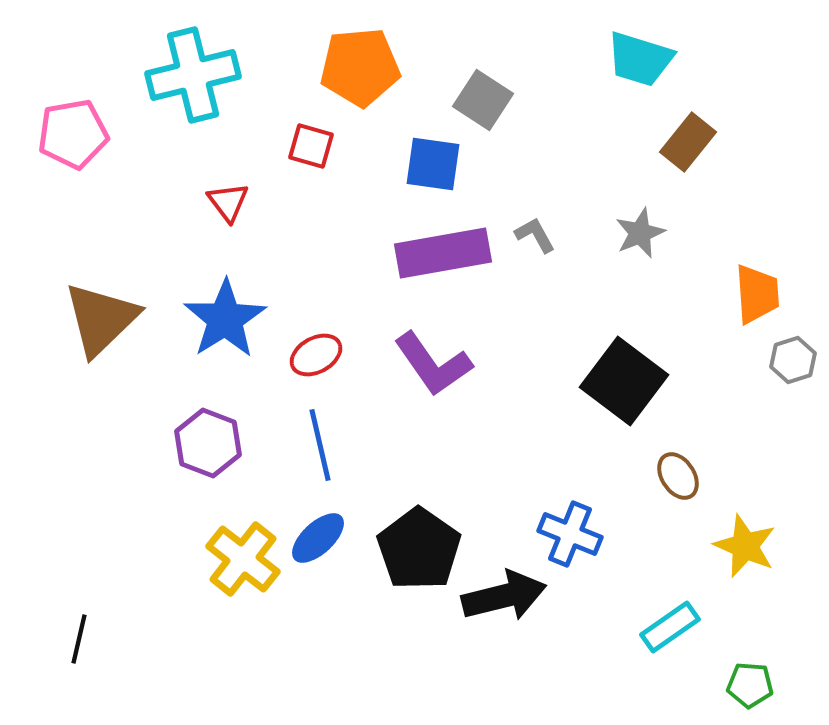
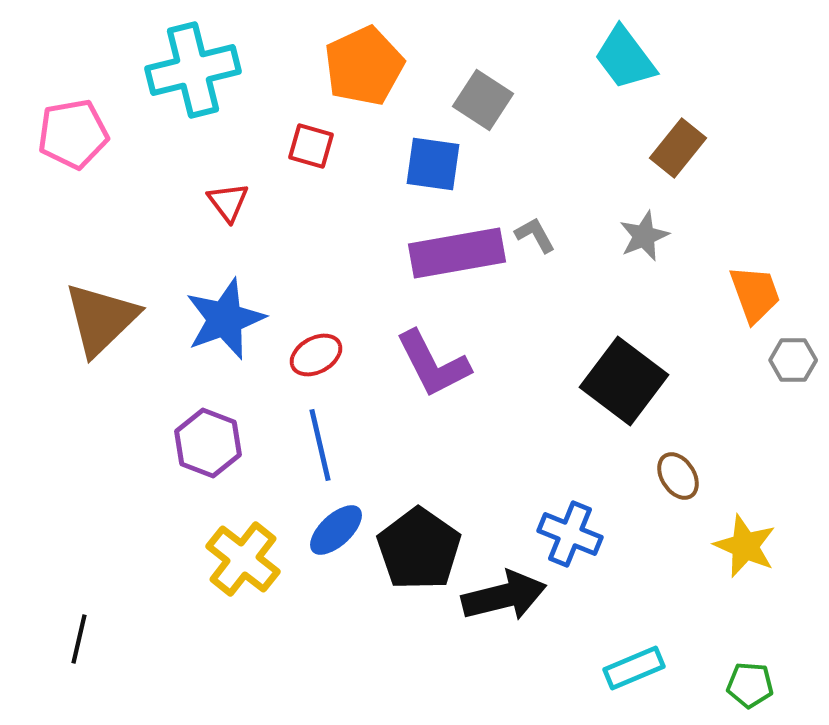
cyan trapezoid: moved 15 px left, 1 px up; rotated 36 degrees clockwise
orange pentagon: moved 4 px right, 1 px up; rotated 20 degrees counterclockwise
cyan cross: moved 5 px up
brown rectangle: moved 10 px left, 6 px down
gray star: moved 4 px right, 3 px down
purple rectangle: moved 14 px right
orange trapezoid: moved 2 px left; rotated 16 degrees counterclockwise
blue star: rotated 12 degrees clockwise
gray hexagon: rotated 18 degrees clockwise
purple L-shape: rotated 8 degrees clockwise
blue ellipse: moved 18 px right, 8 px up
cyan rectangle: moved 36 px left, 41 px down; rotated 12 degrees clockwise
